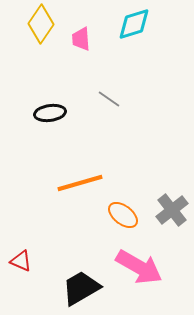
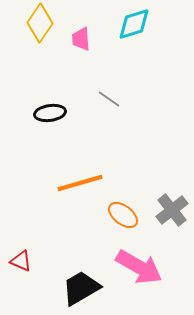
yellow diamond: moved 1 px left, 1 px up
